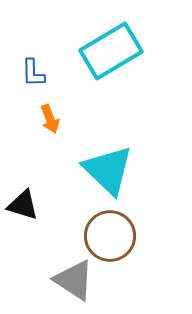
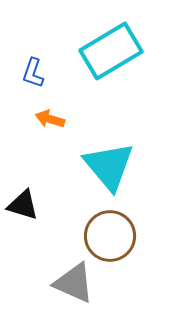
blue L-shape: rotated 20 degrees clockwise
orange arrow: rotated 128 degrees clockwise
cyan triangle: moved 1 px right, 4 px up; rotated 6 degrees clockwise
gray triangle: moved 3 px down; rotated 9 degrees counterclockwise
